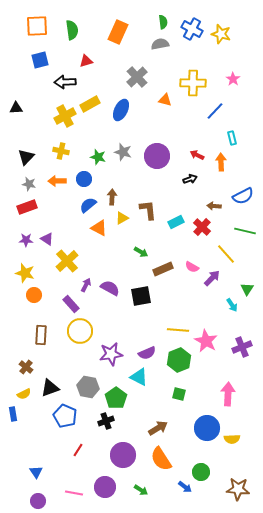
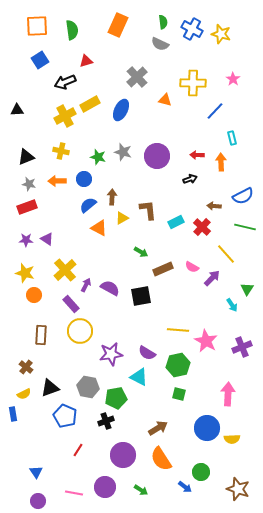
orange rectangle at (118, 32): moved 7 px up
gray semicircle at (160, 44): rotated 144 degrees counterclockwise
blue square at (40, 60): rotated 18 degrees counterclockwise
black arrow at (65, 82): rotated 20 degrees counterclockwise
black triangle at (16, 108): moved 1 px right, 2 px down
red arrow at (197, 155): rotated 24 degrees counterclockwise
black triangle at (26, 157): rotated 24 degrees clockwise
green line at (245, 231): moved 4 px up
yellow cross at (67, 261): moved 2 px left, 9 px down
purple semicircle at (147, 353): rotated 54 degrees clockwise
green hexagon at (179, 360): moved 1 px left, 5 px down; rotated 10 degrees clockwise
green pentagon at (116, 398): rotated 25 degrees clockwise
brown star at (238, 489): rotated 15 degrees clockwise
